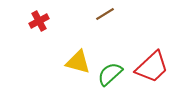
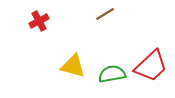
yellow triangle: moved 5 px left, 4 px down
red trapezoid: moved 1 px left, 1 px up
green semicircle: moved 2 px right; rotated 32 degrees clockwise
